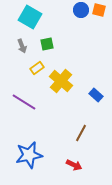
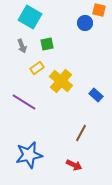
blue circle: moved 4 px right, 13 px down
